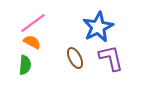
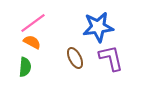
blue star: rotated 20 degrees clockwise
green semicircle: moved 2 px down
